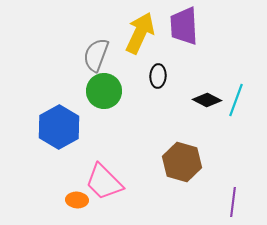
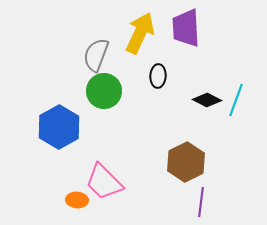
purple trapezoid: moved 2 px right, 2 px down
brown hexagon: moved 4 px right; rotated 18 degrees clockwise
purple line: moved 32 px left
